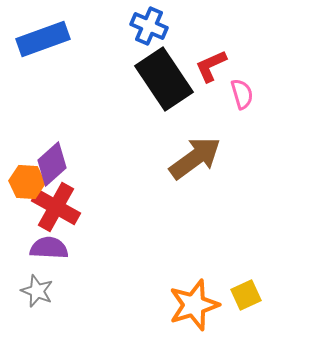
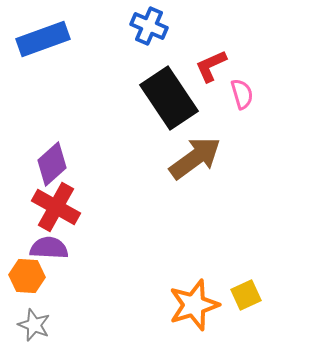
black rectangle: moved 5 px right, 19 px down
orange hexagon: moved 94 px down
gray star: moved 3 px left, 34 px down
